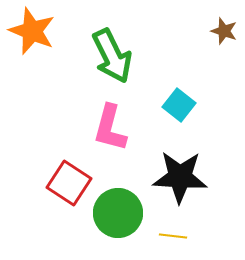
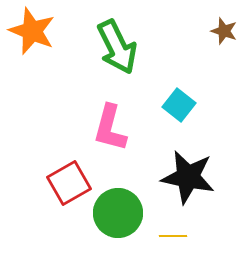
green arrow: moved 5 px right, 9 px up
black star: moved 8 px right; rotated 8 degrees clockwise
red square: rotated 27 degrees clockwise
yellow line: rotated 8 degrees counterclockwise
